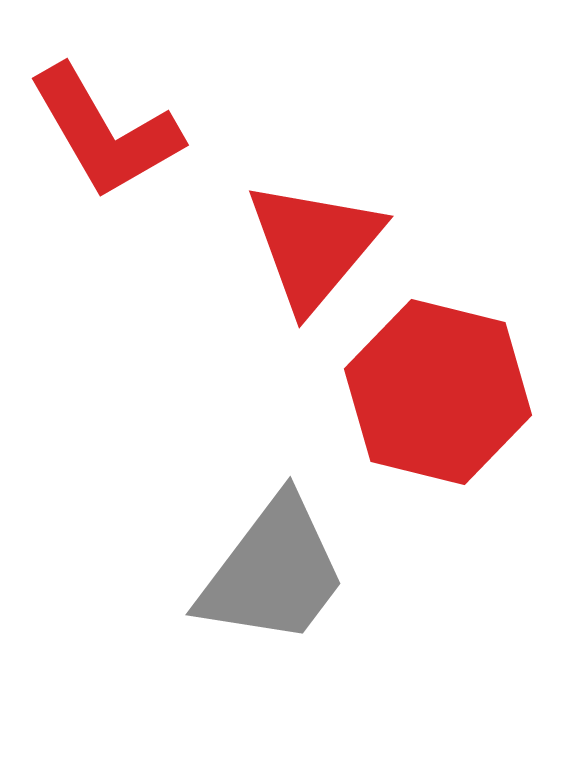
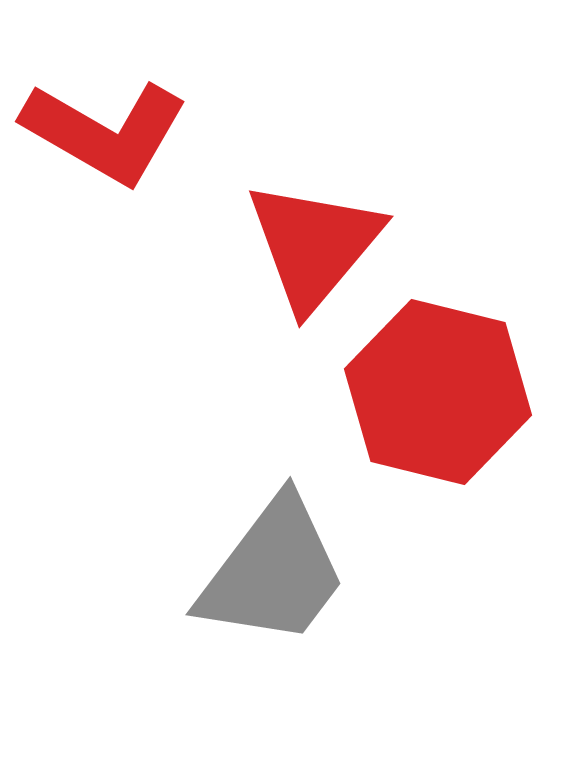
red L-shape: rotated 30 degrees counterclockwise
